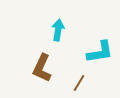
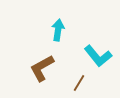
cyan L-shape: moved 2 px left, 4 px down; rotated 60 degrees clockwise
brown L-shape: rotated 36 degrees clockwise
